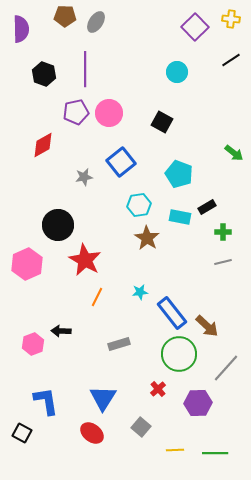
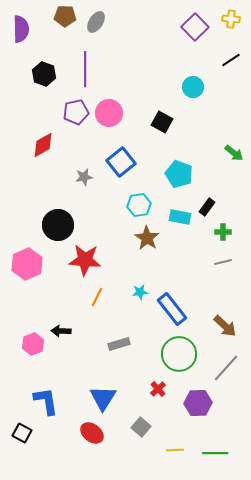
cyan circle at (177, 72): moved 16 px right, 15 px down
black rectangle at (207, 207): rotated 24 degrees counterclockwise
red star at (85, 260): rotated 24 degrees counterclockwise
blue rectangle at (172, 313): moved 4 px up
brown arrow at (207, 326): moved 18 px right
